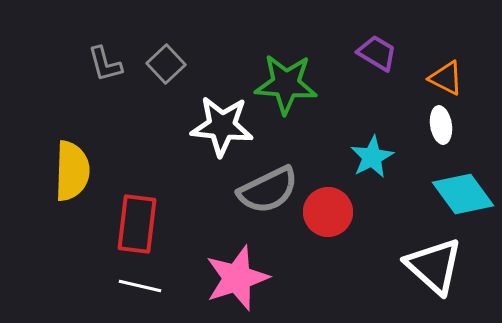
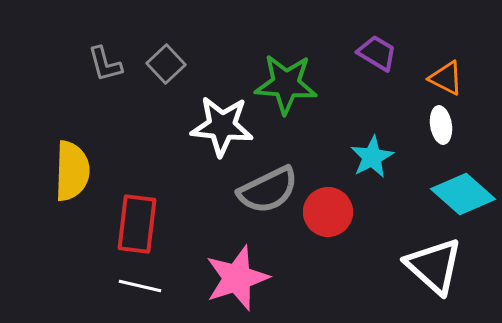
cyan diamond: rotated 12 degrees counterclockwise
